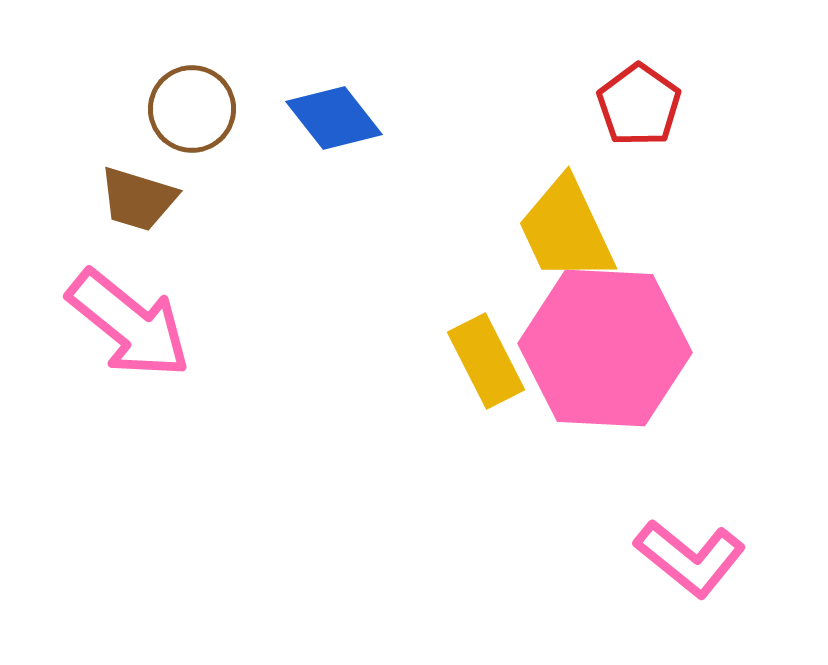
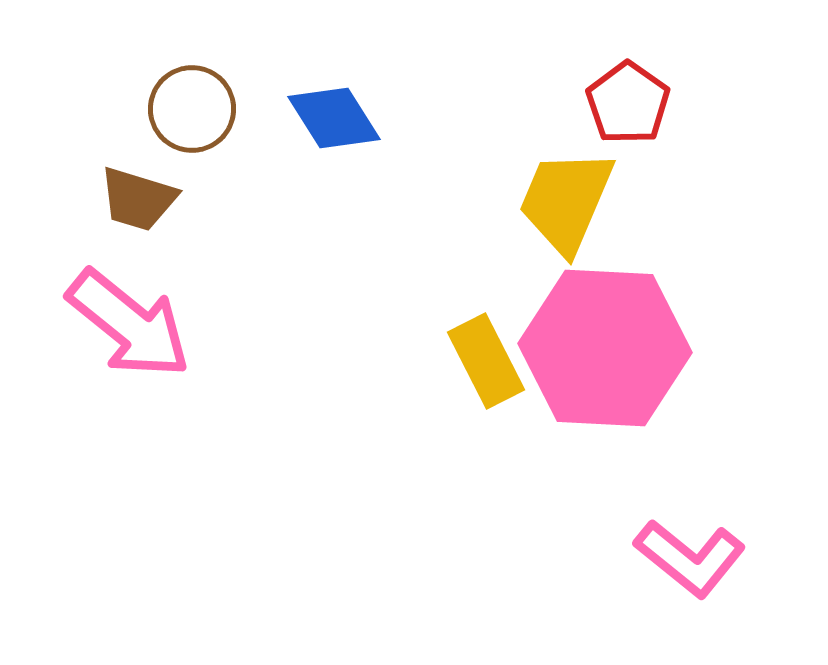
red pentagon: moved 11 px left, 2 px up
blue diamond: rotated 6 degrees clockwise
yellow trapezoid: moved 29 px up; rotated 48 degrees clockwise
